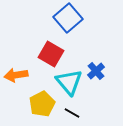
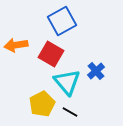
blue square: moved 6 px left, 3 px down; rotated 12 degrees clockwise
orange arrow: moved 30 px up
cyan triangle: moved 2 px left
black line: moved 2 px left, 1 px up
